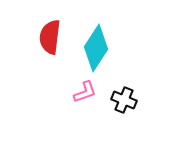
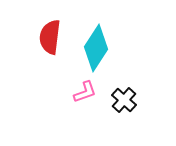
black cross: rotated 20 degrees clockwise
